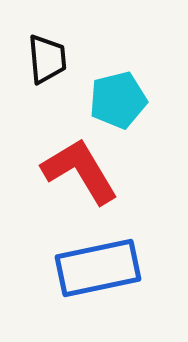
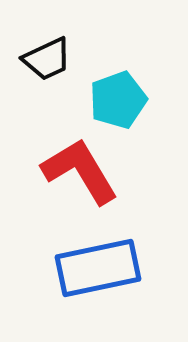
black trapezoid: rotated 70 degrees clockwise
cyan pentagon: rotated 6 degrees counterclockwise
